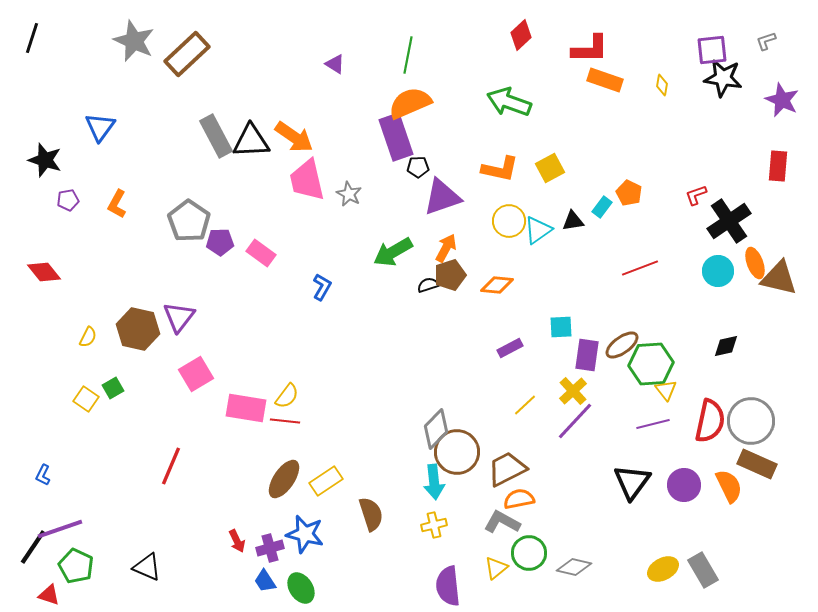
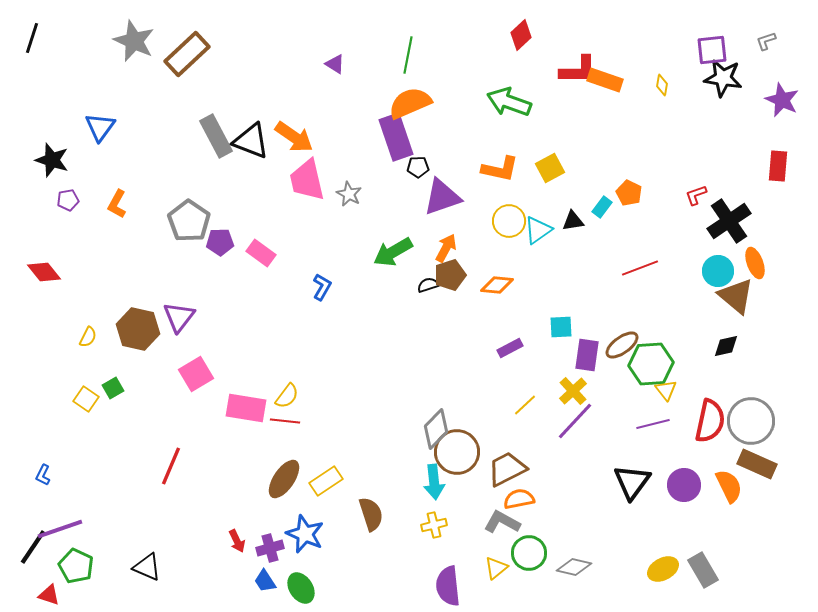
red L-shape at (590, 49): moved 12 px left, 21 px down
black triangle at (251, 141): rotated 24 degrees clockwise
black star at (45, 160): moved 7 px right
brown triangle at (779, 278): moved 43 px left, 18 px down; rotated 27 degrees clockwise
blue star at (305, 534): rotated 9 degrees clockwise
